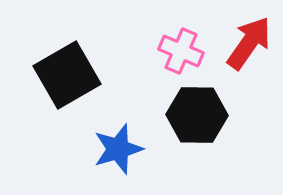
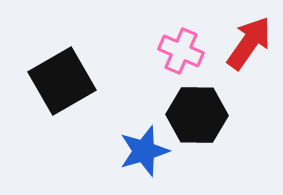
black square: moved 5 px left, 6 px down
blue star: moved 26 px right, 2 px down
